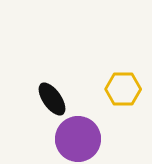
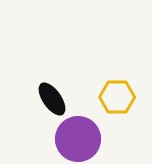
yellow hexagon: moved 6 px left, 8 px down
